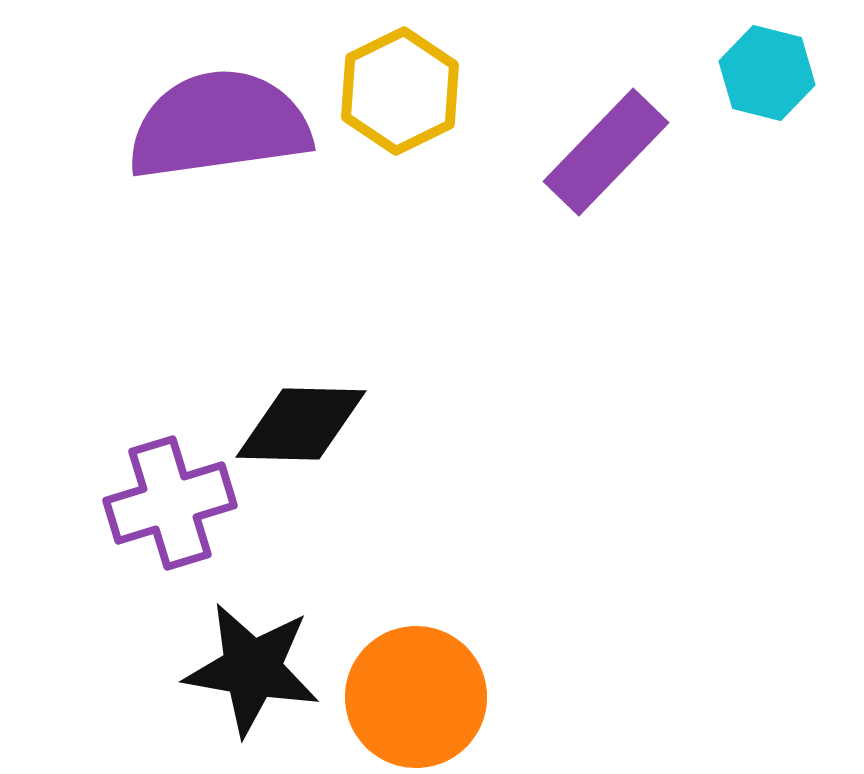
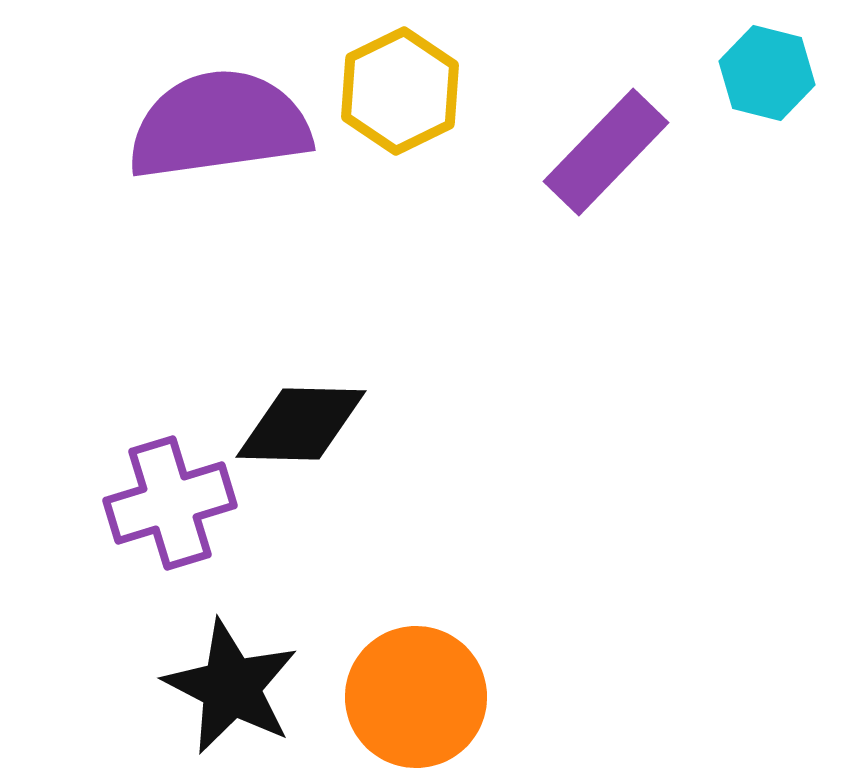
black star: moved 21 px left, 18 px down; rotated 17 degrees clockwise
